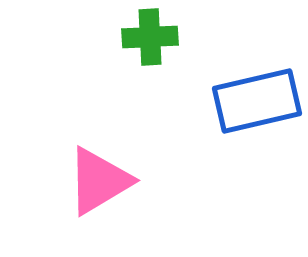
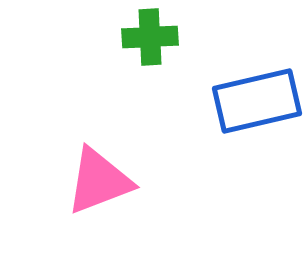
pink triangle: rotated 10 degrees clockwise
